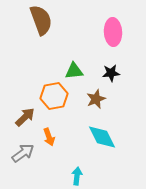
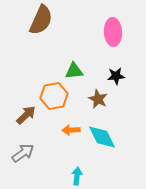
brown semicircle: rotated 44 degrees clockwise
black star: moved 5 px right, 3 px down
brown star: moved 2 px right; rotated 24 degrees counterclockwise
brown arrow: moved 1 px right, 2 px up
orange arrow: moved 22 px right, 7 px up; rotated 108 degrees clockwise
